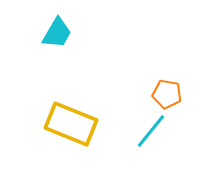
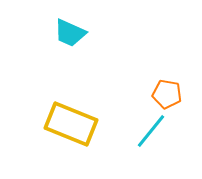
cyan trapezoid: moved 13 px right; rotated 84 degrees clockwise
